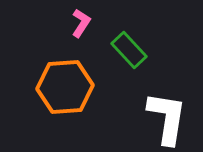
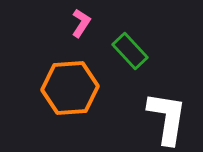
green rectangle: moved 1 px right, 1 px down
orange hexagon: moved 5 px right, 1 px down
